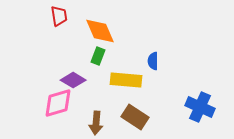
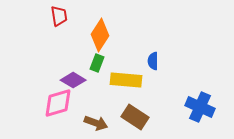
orange diamond: moved 4 px down; rotated 56 degrees clockwise
green rectangle: moved 1 px left, 7 px down
brown arrow: rotated 75 degrees counterclockwise
